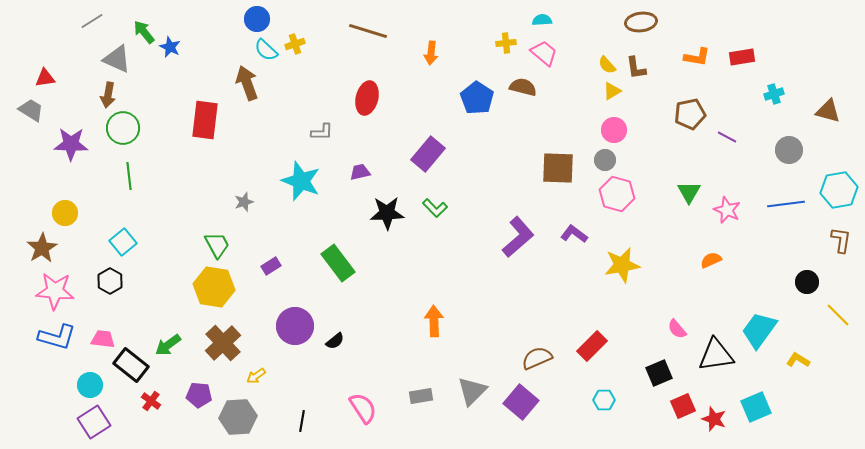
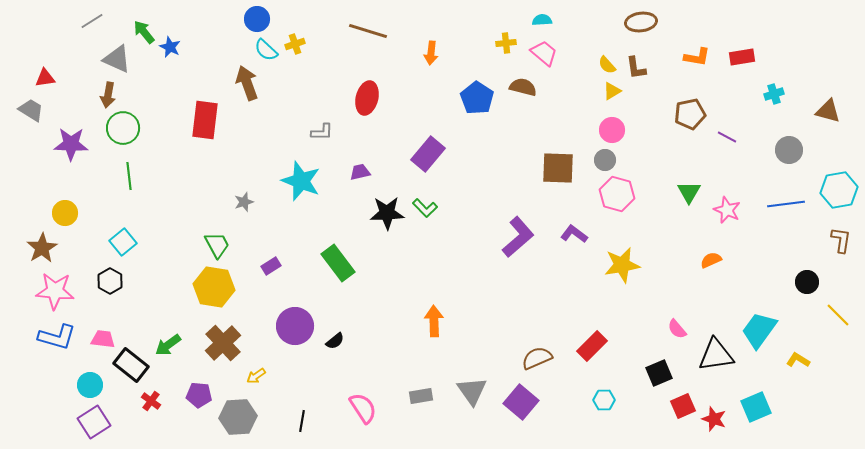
pink circle at (614, 130): moved 2 px left
green L-shape at (435, 208): moved 10 px left
gray triangle at (472, 391): rotated 20 degrees counterclockwise
